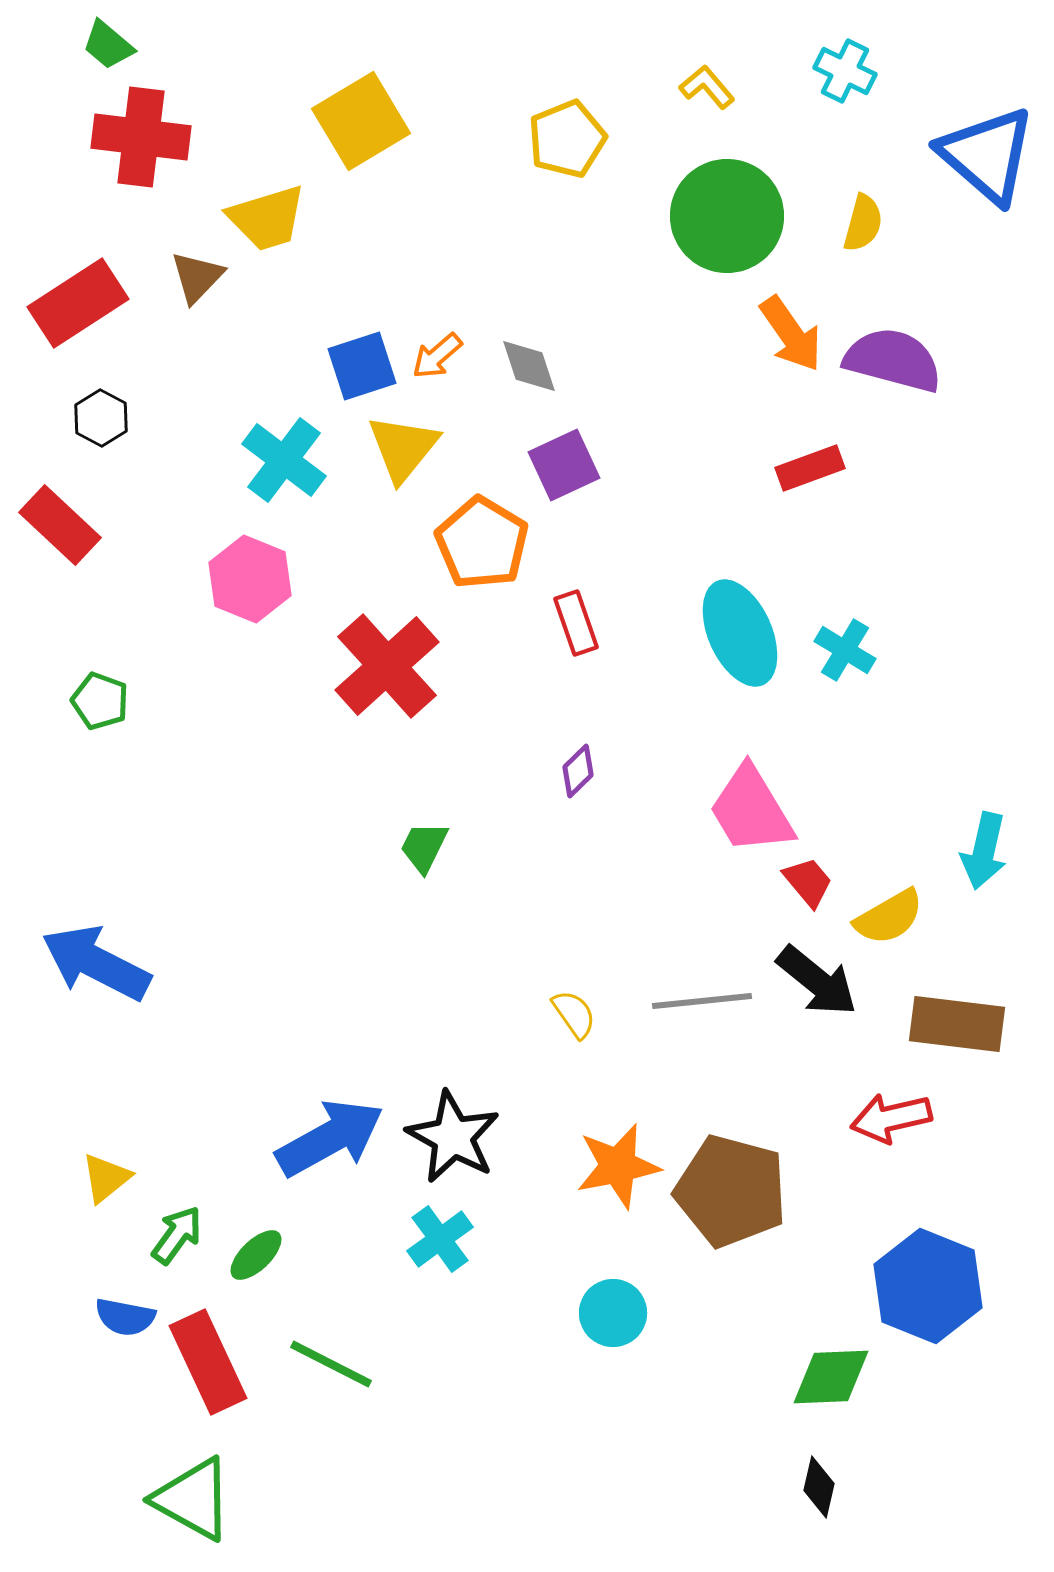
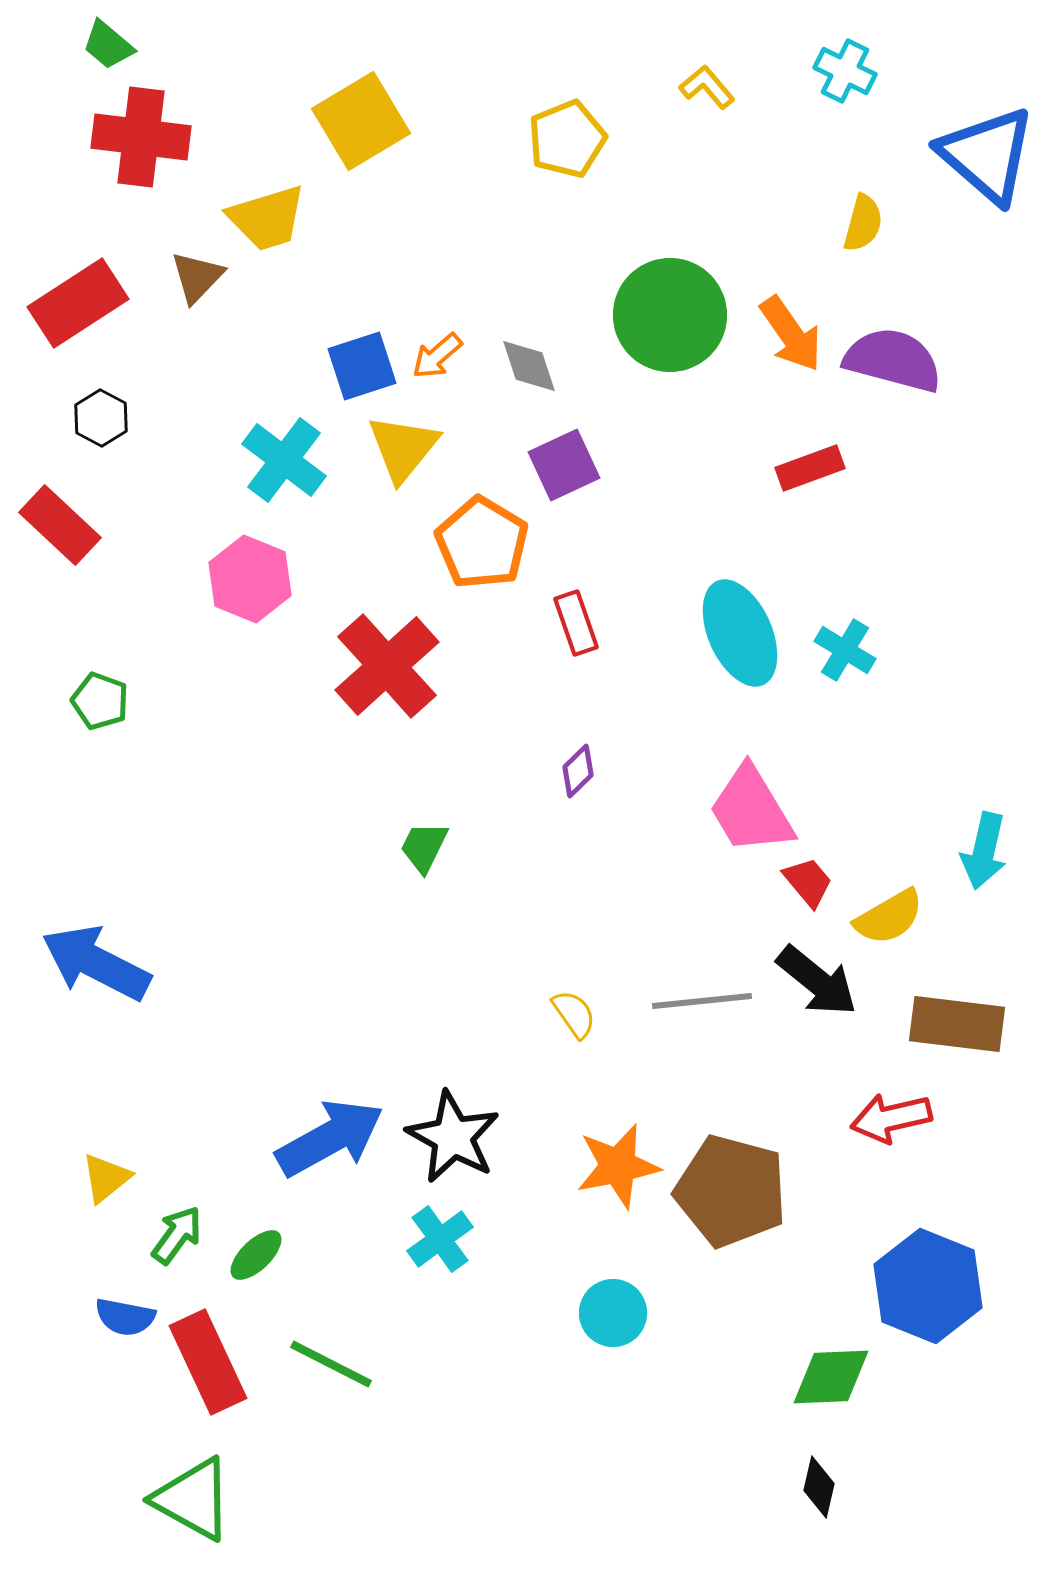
green circle at (727, 216): moved 57 px left, 99 px down
